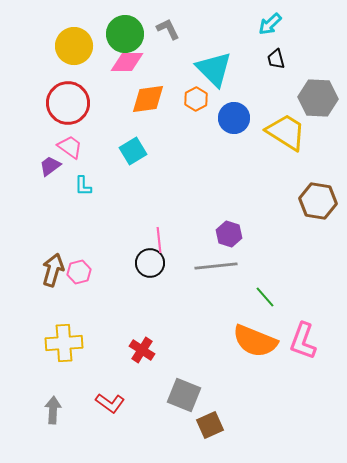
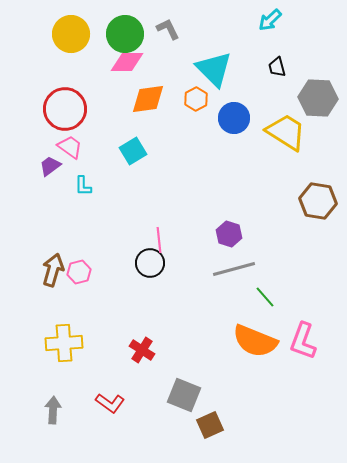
cyan arrow: moved 4 px up
yellow circle: moved 3 px left, 12 px up
black trapezoid: moved 1 px right, 8 px down
red circle: moved 3 px left, 6 px down
gray line: moved 18 px right, 3 px down; rotated 9 degrees counterclockwise
